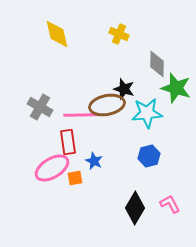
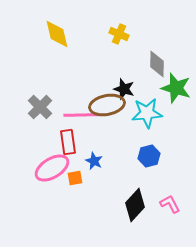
gray cross: rotated 15 degrees clockwise
black diamond: moved 3 px up; rotated 12 degrees clockwise
